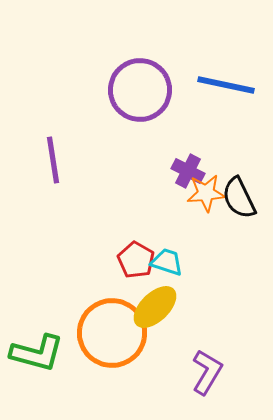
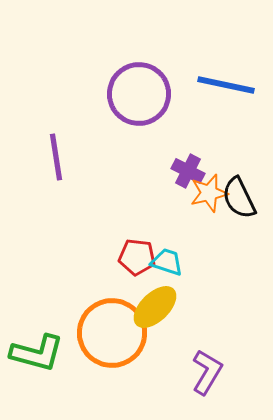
purple circle: moved 1 px left, 4 px down
purple line: moved 3 px right, 3 px up
orange star: moved 3 px right; rotated 9 degrees counterclockwise
red pentagon: moved 1 px right, 3 px up; rotated 24 degrees counterclockwise
